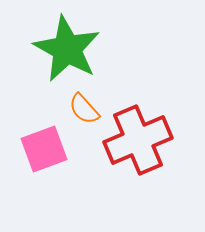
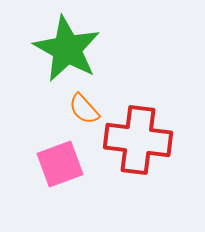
red cross: rotated 30 degrees clockwise
pink square: moved 16 px right, 15 px down
